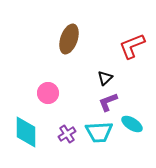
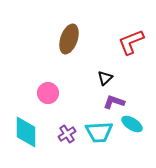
red L-shape: moved 1 px left, 4 px up
purple L-shape: moved 6 px right; rotated 40 degrees clockwise
